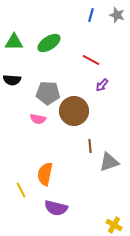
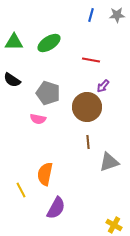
gray star: rotated 21 degrees counterclockwise
red line: rotated 18 degrees counterclockwise
black semicircle: rotated 30 degrees clockwise
purple arrow: moved 1 px right, 1 px down
gray pentagon: rotated 15 degrees clockwise
brown circle: moved 13 px right, 4 px up
brown line: moved 2 px left, 4 px up
purple semicircle: rotated 75 degrees counterclockwise
